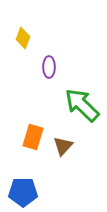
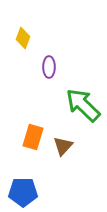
green arrow: moved 1 px right
